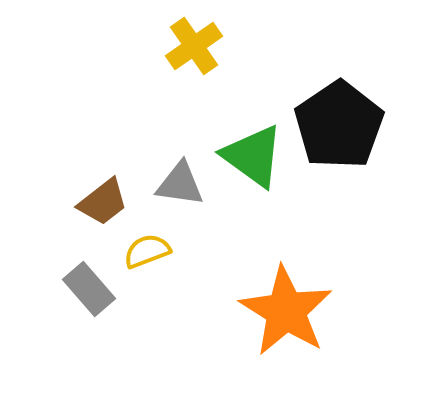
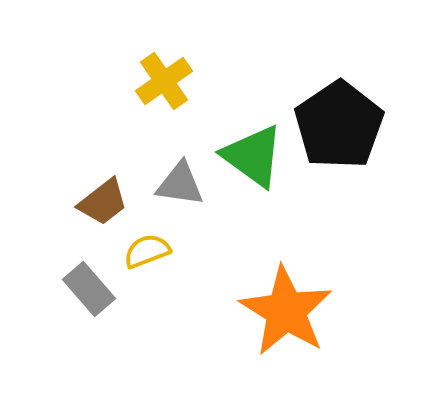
yellow cross: moved 30 px left, 35 px down
